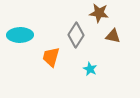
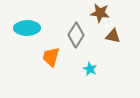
brown star: moved 1 px right
cyan ellipse: moved 7 px right, 7 px up
